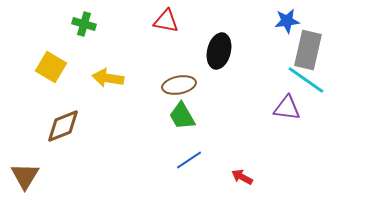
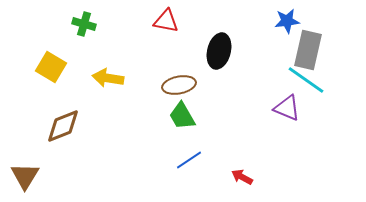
purple triangle: rotated 16 degrees clockwise
